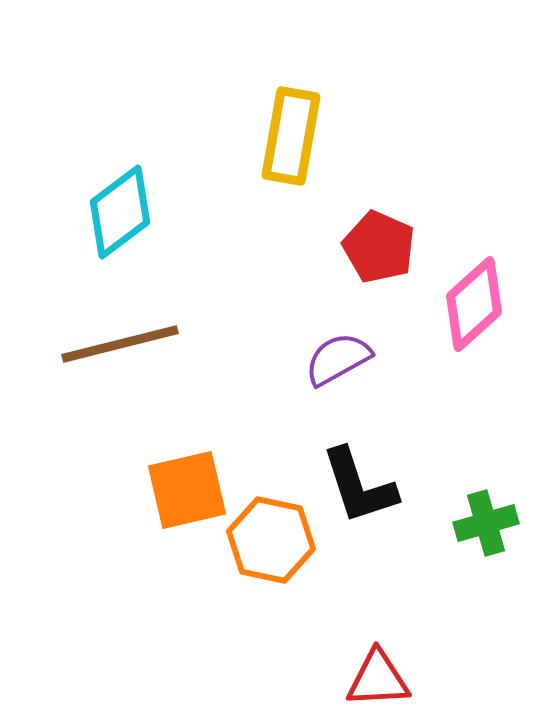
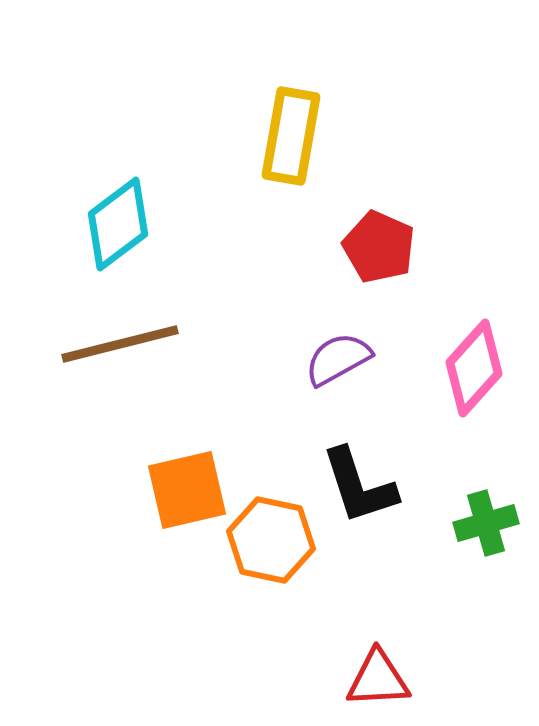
cyan diamond: moved 2 px left, 12 px down
pink diamond: moved 64 px down; rotated 6 degrees counterclockwise
